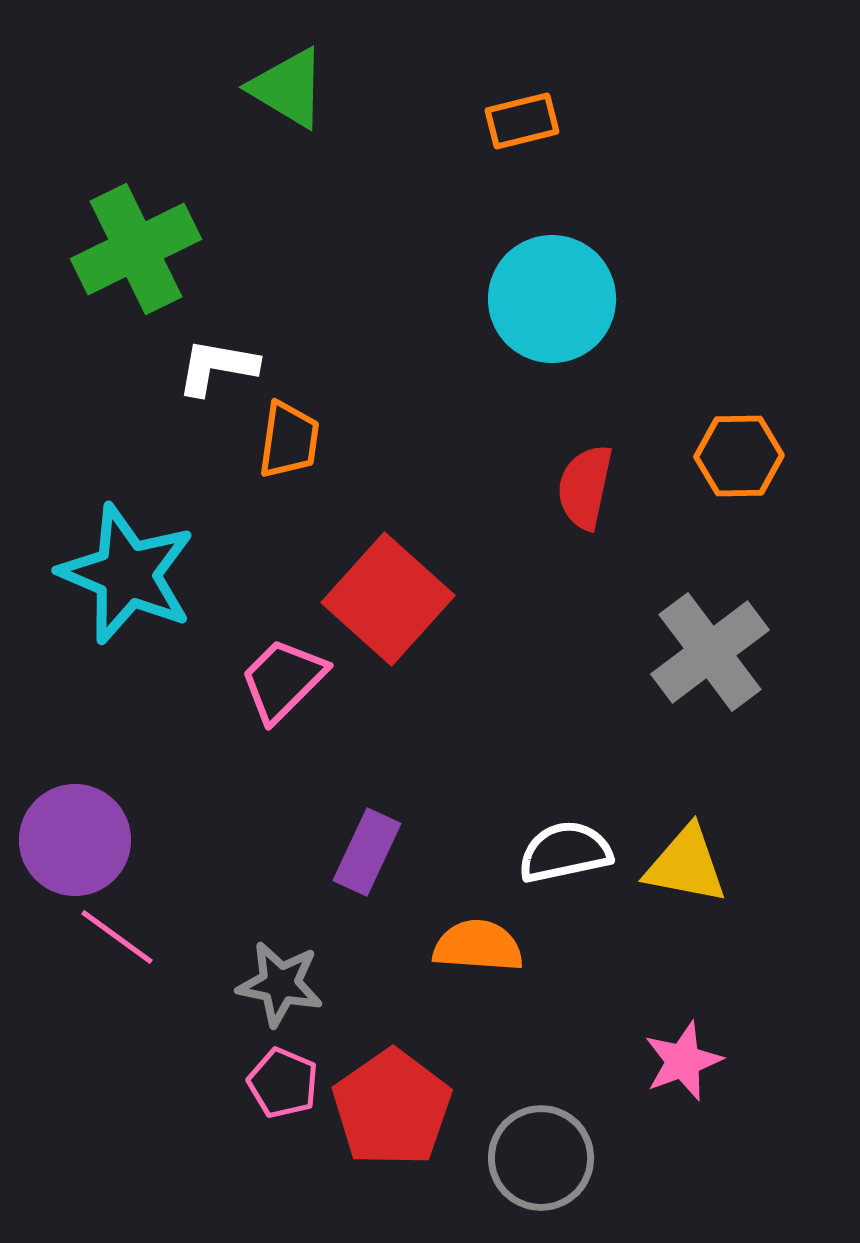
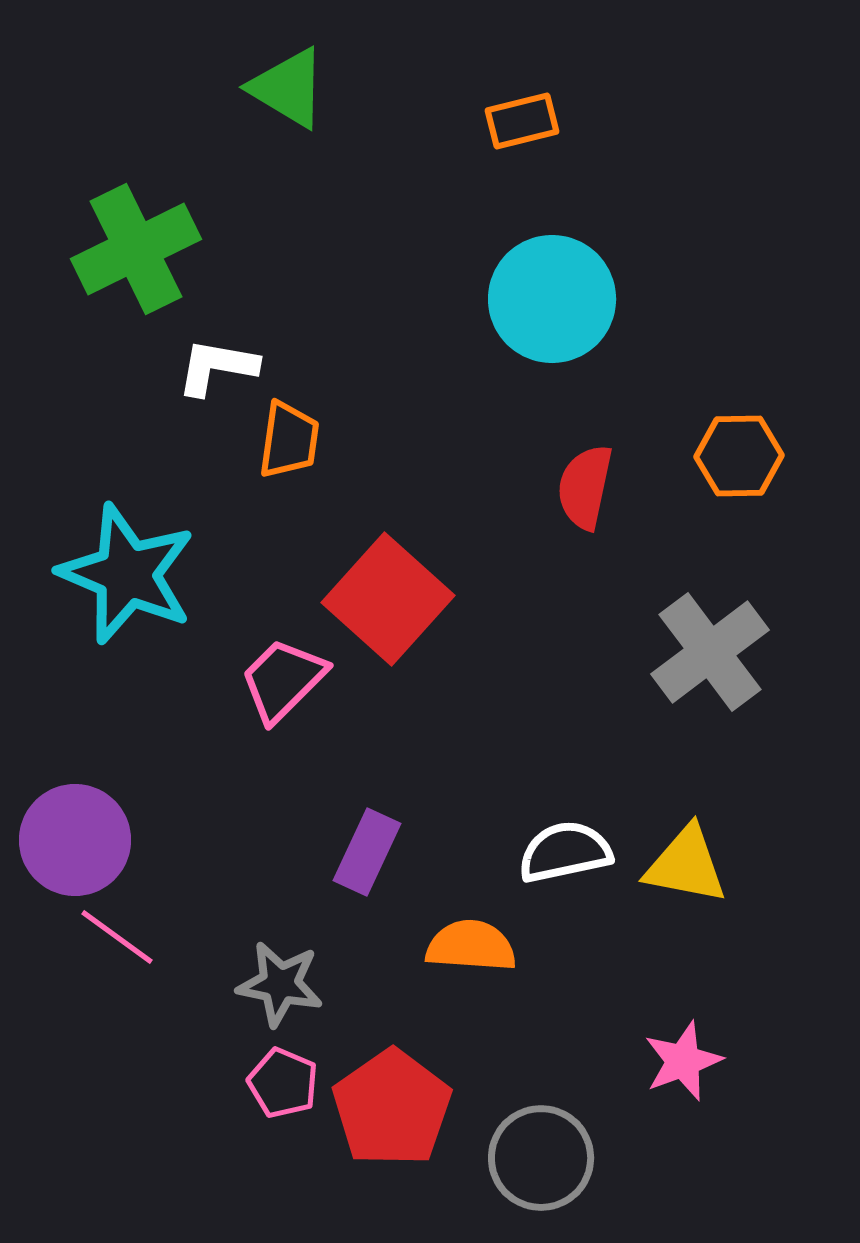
orange semicircle: moved 7 px left
